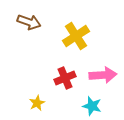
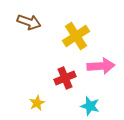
pink arrow: moved 2 px left, 9 px up
cyan star: moved 2 px left
